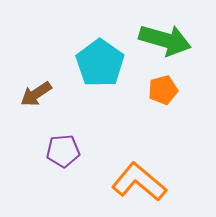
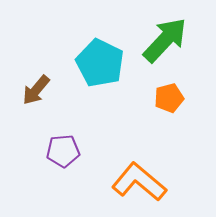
green arrow: rotated 63 degrees counterclockwise
cyan pentagon: rotated 9 degrees counterclockwise
orange pentagon: moved 6 px right, 8 px down
brown arrow: moved 4 px up; rotated 16 degrees counterclockwise
